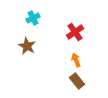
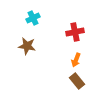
red cross: rotated 24 degrees clockwise
brown star: rotated 18 degrees counterclockwise
orange arrow: rotated 136 degrees counterclockwise
